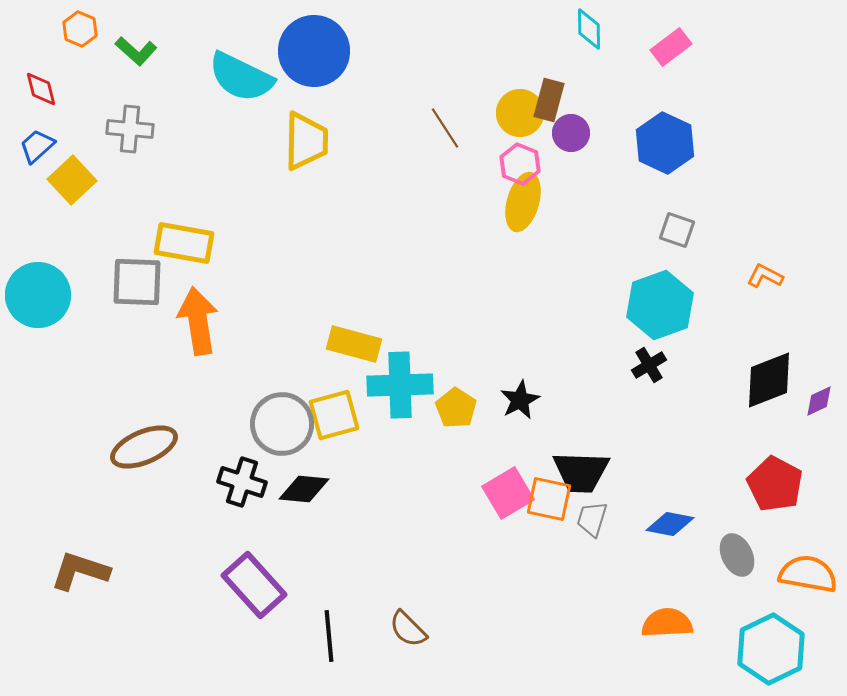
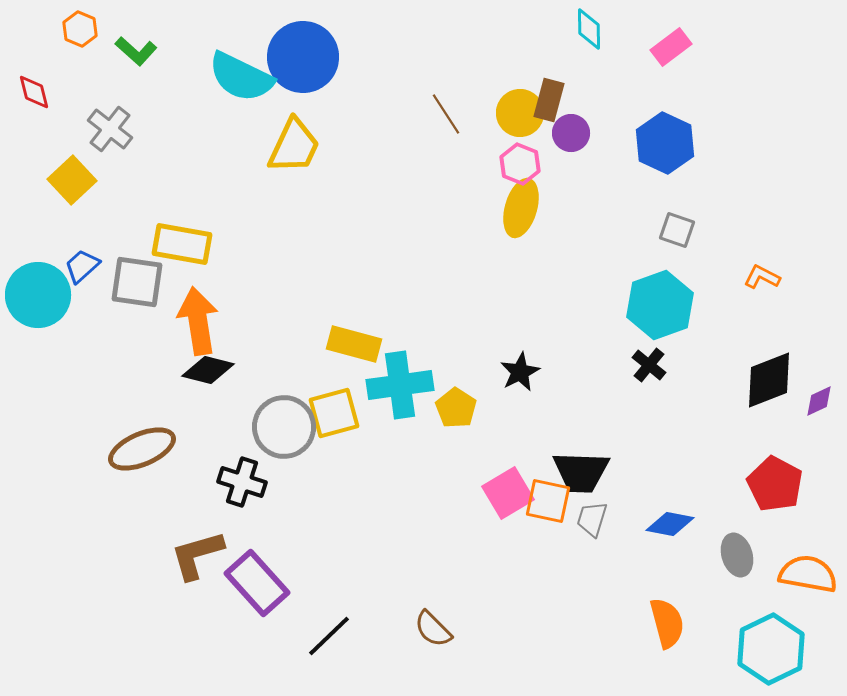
blue circle at (314, 51): moved 11 px left, 6 px down
red diamond at (41, 89): moved 7 px left, 3 px down
brown line at (445, 128): moved 1 px right, 14 px up
gray cross at (130, 129): moved 20 px left; rotated 33 degrees clockwise
yellow trapezoid at (306, 141): moved 12 px left, 5 px down; rotated 24 degrees clockwise
blue trapezoid at (37, 146): moved 45 px right, 120 px down
yellow ellipse at (523, 202): moved 2 px left, 6 px down
yellow rectangle at (184, 243): moved 2 px left, 1 px down
orange L-shape at (765, 276): moved 3 px left, 1 px down
gray square at (137, 282): rotated 6 degrees clockwise
black cross at (649, 365): rotated 20 degrees counterclockwise
cyan cross at (400, 385): rotated 6 degrees counterclockwise
black star at (520, 400): moved 28 px up
yellow square at (334, 415): moved 2 px up
gray circle at (282, 424): moved 2 px right, 3 px down
brown ellipse at (144, 447): moved 2 px left, 2 px down
black diamond at (304, 489): moved 96 px left, 119 px up; rotated 9 degrees clockwise
orange square at (549, 499): moved 1 px left, 2 px down
gray ellipse at (737, 555): rotated 9 degrees clockwise
brown L-shape at (80, 571): moved 117 px right, 16 px up; rotated 34 degrees counterclockwise
purple rectangle at (254, 585): moved 3 px right, 2 px up
orange semicircle at (667, 623): rotated 78 degrees clockwise
brown semicircle at (408, 629): moved 25 px right
black line at (329, 636): rotated 51 degrees clockwise
